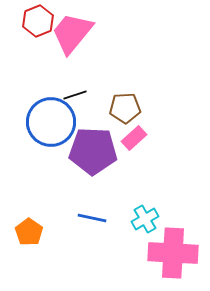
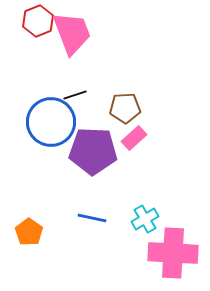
pink trapezoid: rotated 120 degrees clockwise
